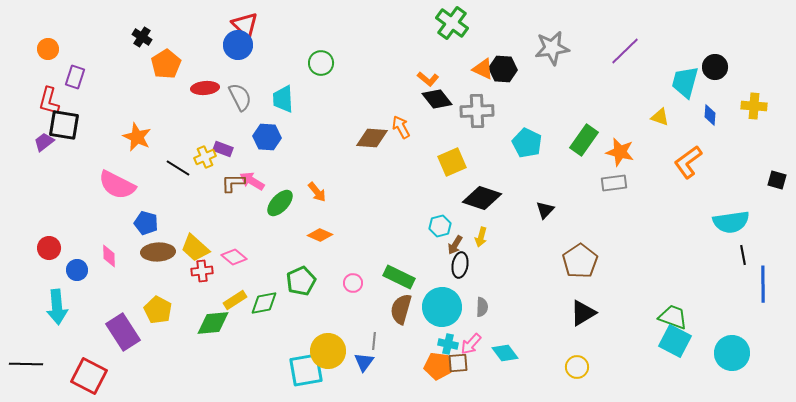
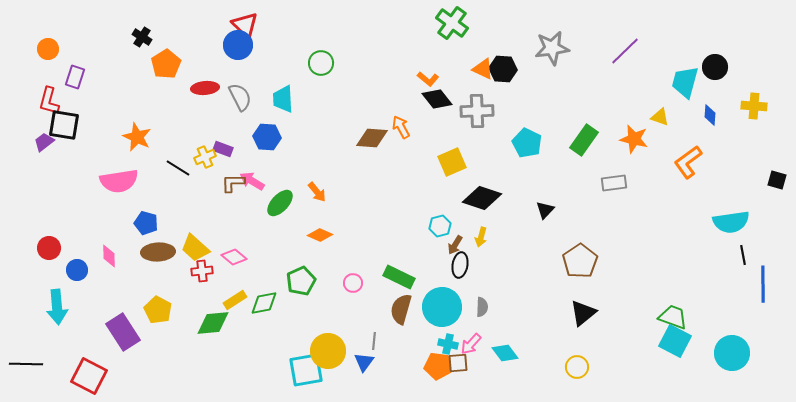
orange star at (620, 152): moved 14 px right, 13 px up
pink semicircle at (117, 185): moved 2 px right, 4 px up; rotated 36 degrees counterclockwise
black triangle at (583, 313): rotated 8 degrees counterclockwise
